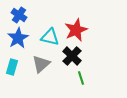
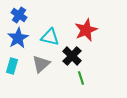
red star: moved 10 px right
cyan rectangle: moved 1 px up
